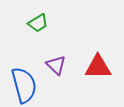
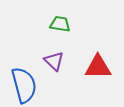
green trapezoid: moved 22 px right, 1 px down; rotated 140 degrees counterclockwise
purple triangle: moved 2 px left, 4 px up
